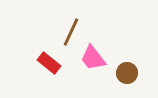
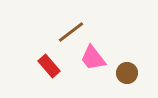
brown line: rotated 28 degrees clockwise
red rectangle: moved 3 px down; rotated 10 degrees clockwise
